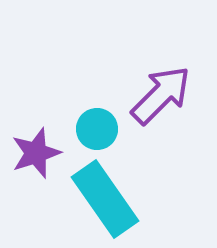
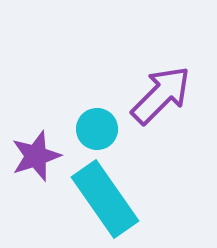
purple star: moved 3 px down
